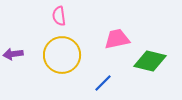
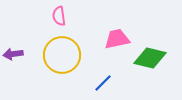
green diamond: moved 3 px up
